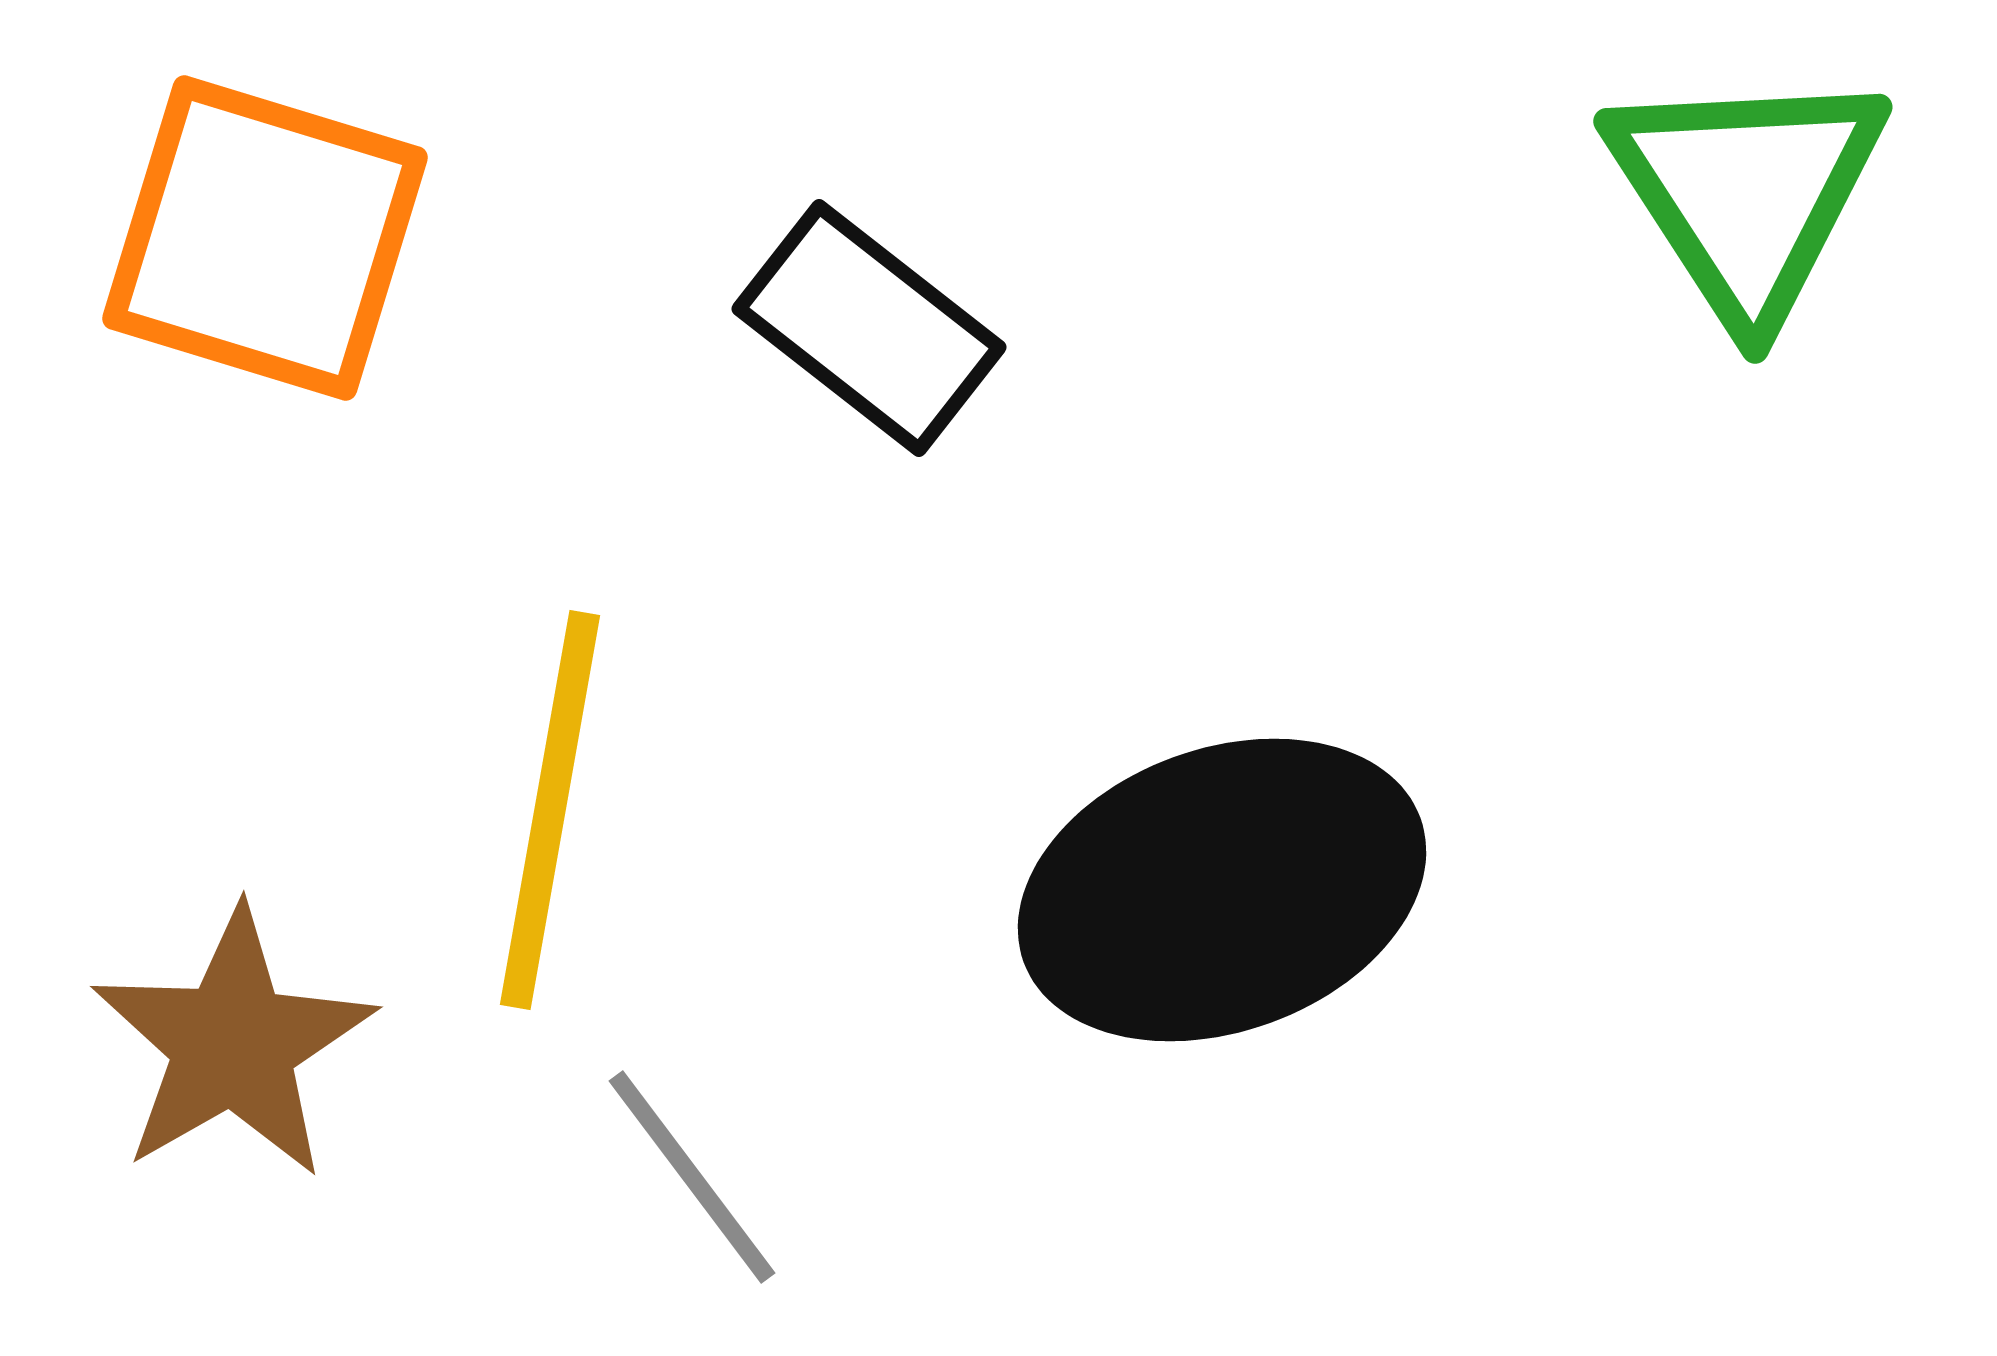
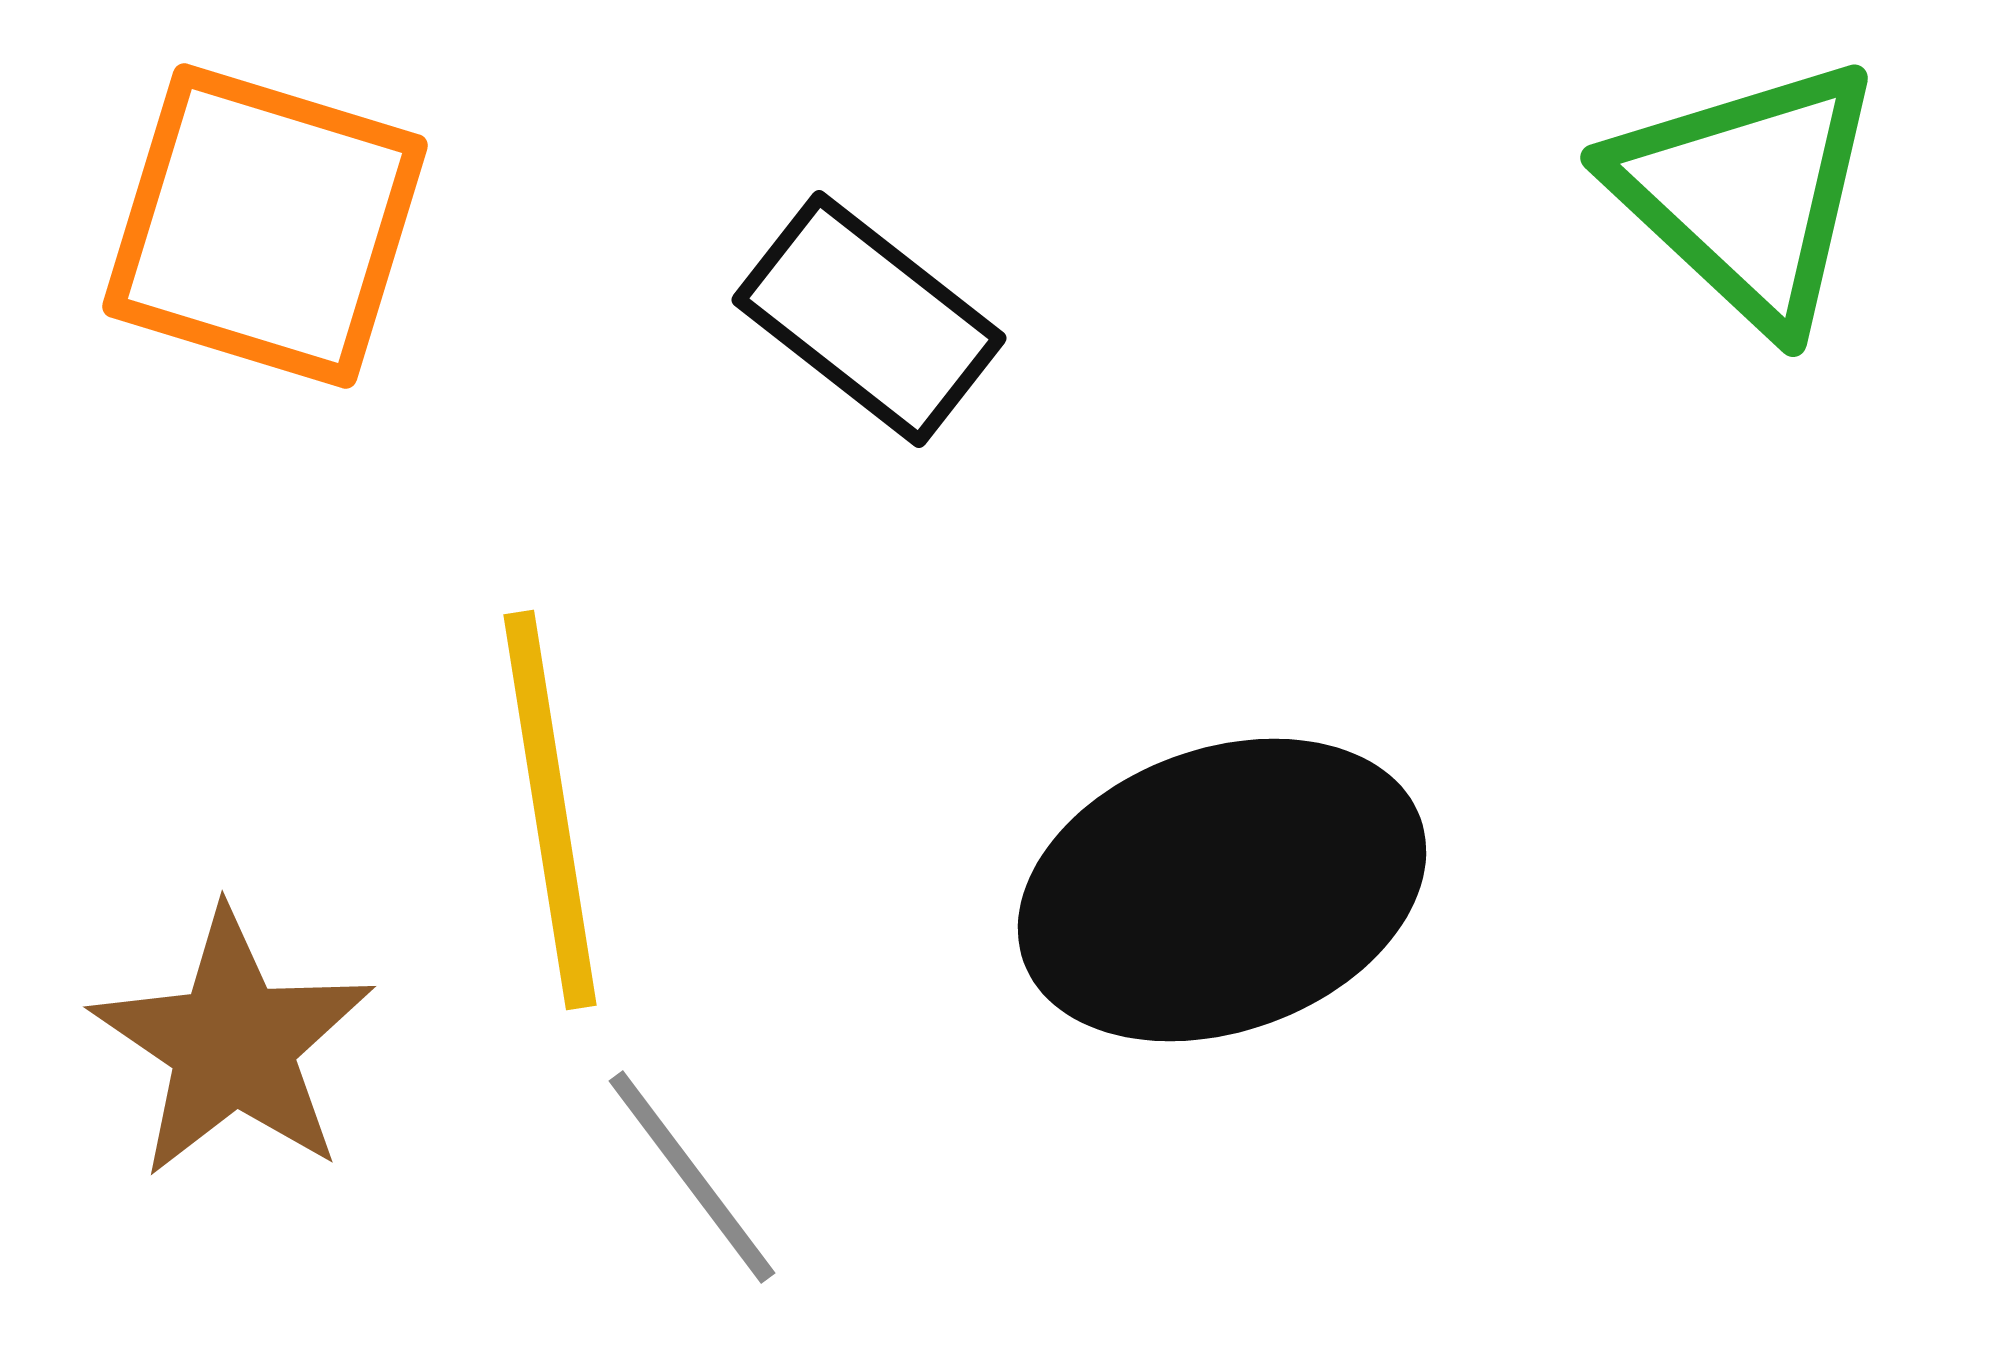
green triangle: rotated 14 degrees counterclockwise
orange square: moved 12 px up
black rectangle: moved 9 px up
yellow line: rotated 19 degrees counterclockwise
brown star: rotated 8 degrees counterclockwise
